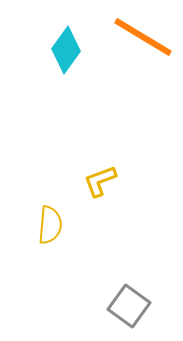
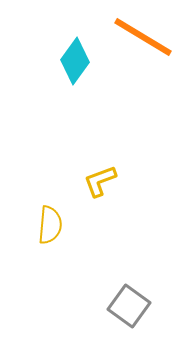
cyan diamond: moved 9 px right, 11 px down
